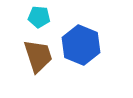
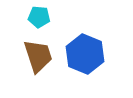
blue hexagon: moved 4 px right, 9 px down
